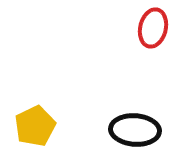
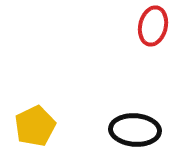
red ellipse: moved 2 px up
